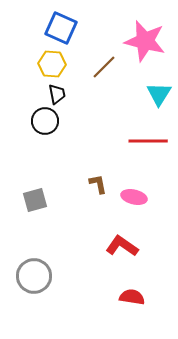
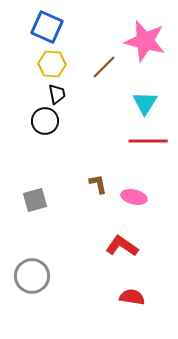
blue square: moved 14 px left, 1 px up
cyan triangle: moved 14 px left, 9 px down
gray circle: moved 2 px left
